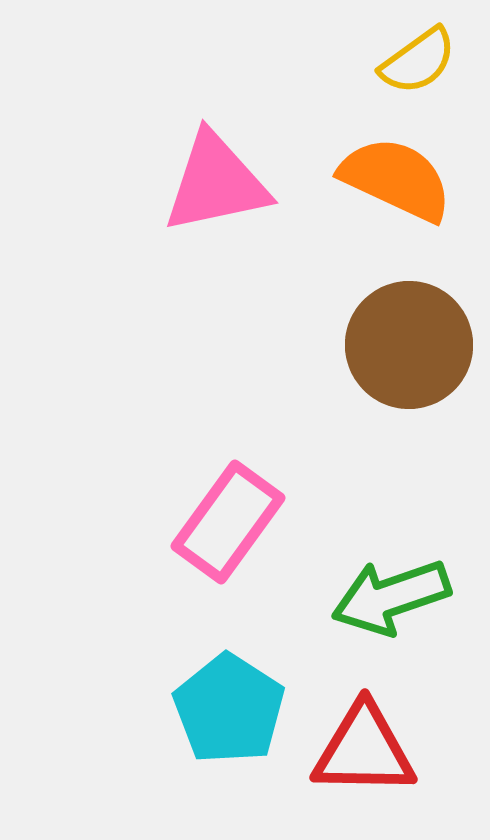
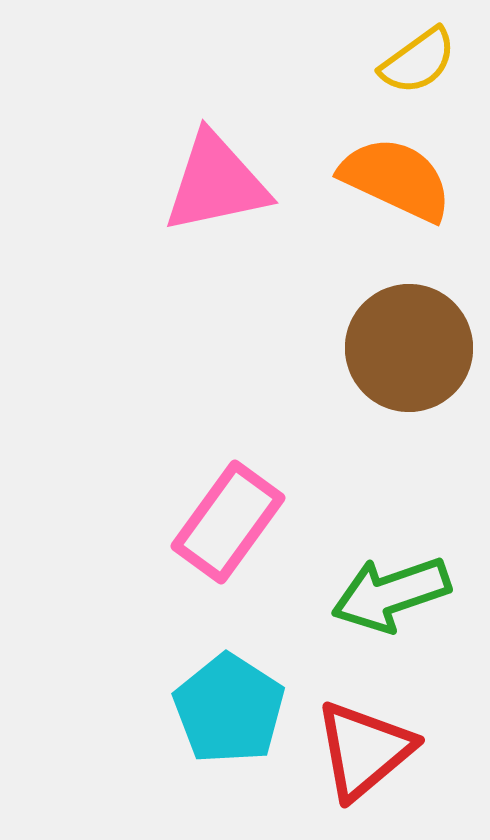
brown circle: moved 3 px down
green arrow: moved 3 px up
red triangle: rotated 41 degrees counterclockwise
